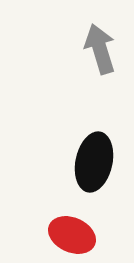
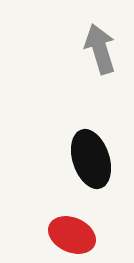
black ellipse: moved 3 px left, 3 px up; rotated 30 degrees counterclockwise
